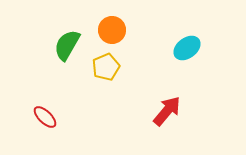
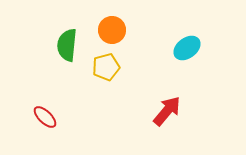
green semicircle: rotated 24 degrees counterclockwise
yellow pentagon: rotated 8 degrees clockwise
